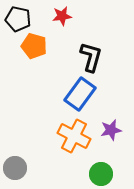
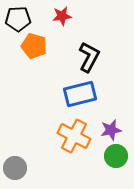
black pentagon: rotated 15 degrees counterclockwise
black L-shape: moved 2 px left; rotated 12 degrees clockwise
blue rectangle: rotated 40 degrees clockwise
green circle: moved 15 px right, 18 px up
